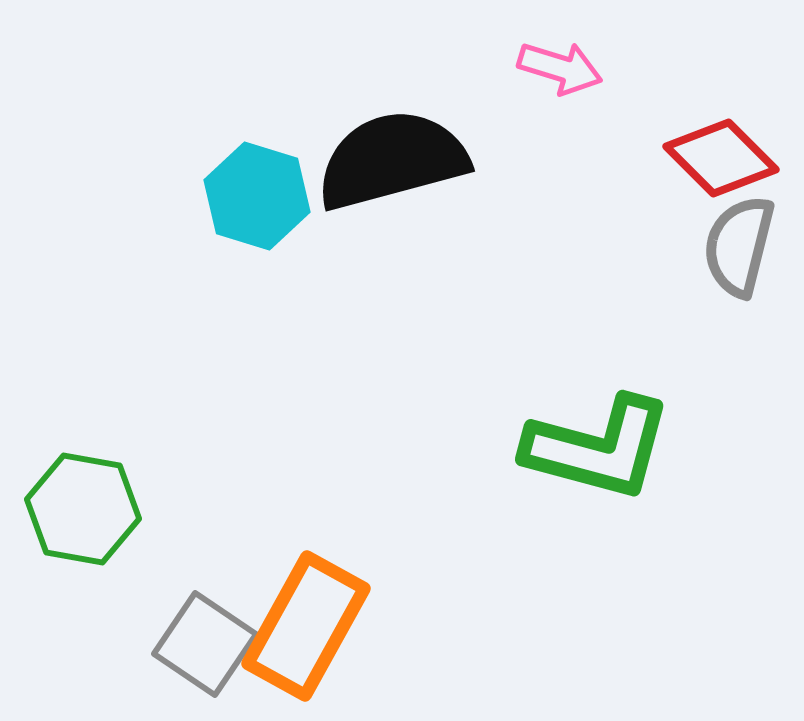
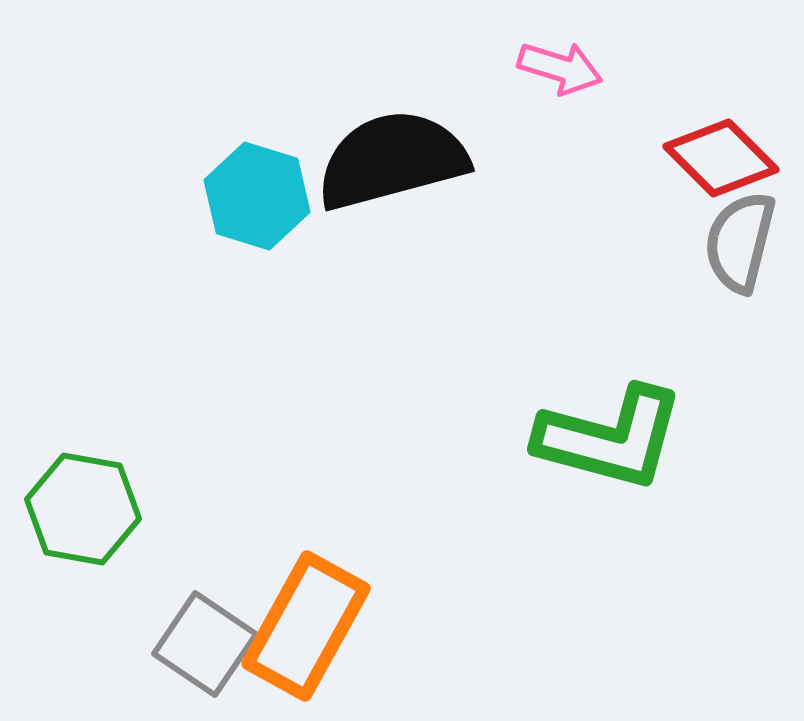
gray semicircle: moved 1 px right, 4 px up
green L-shape: moved 12 px right, 10 px up
